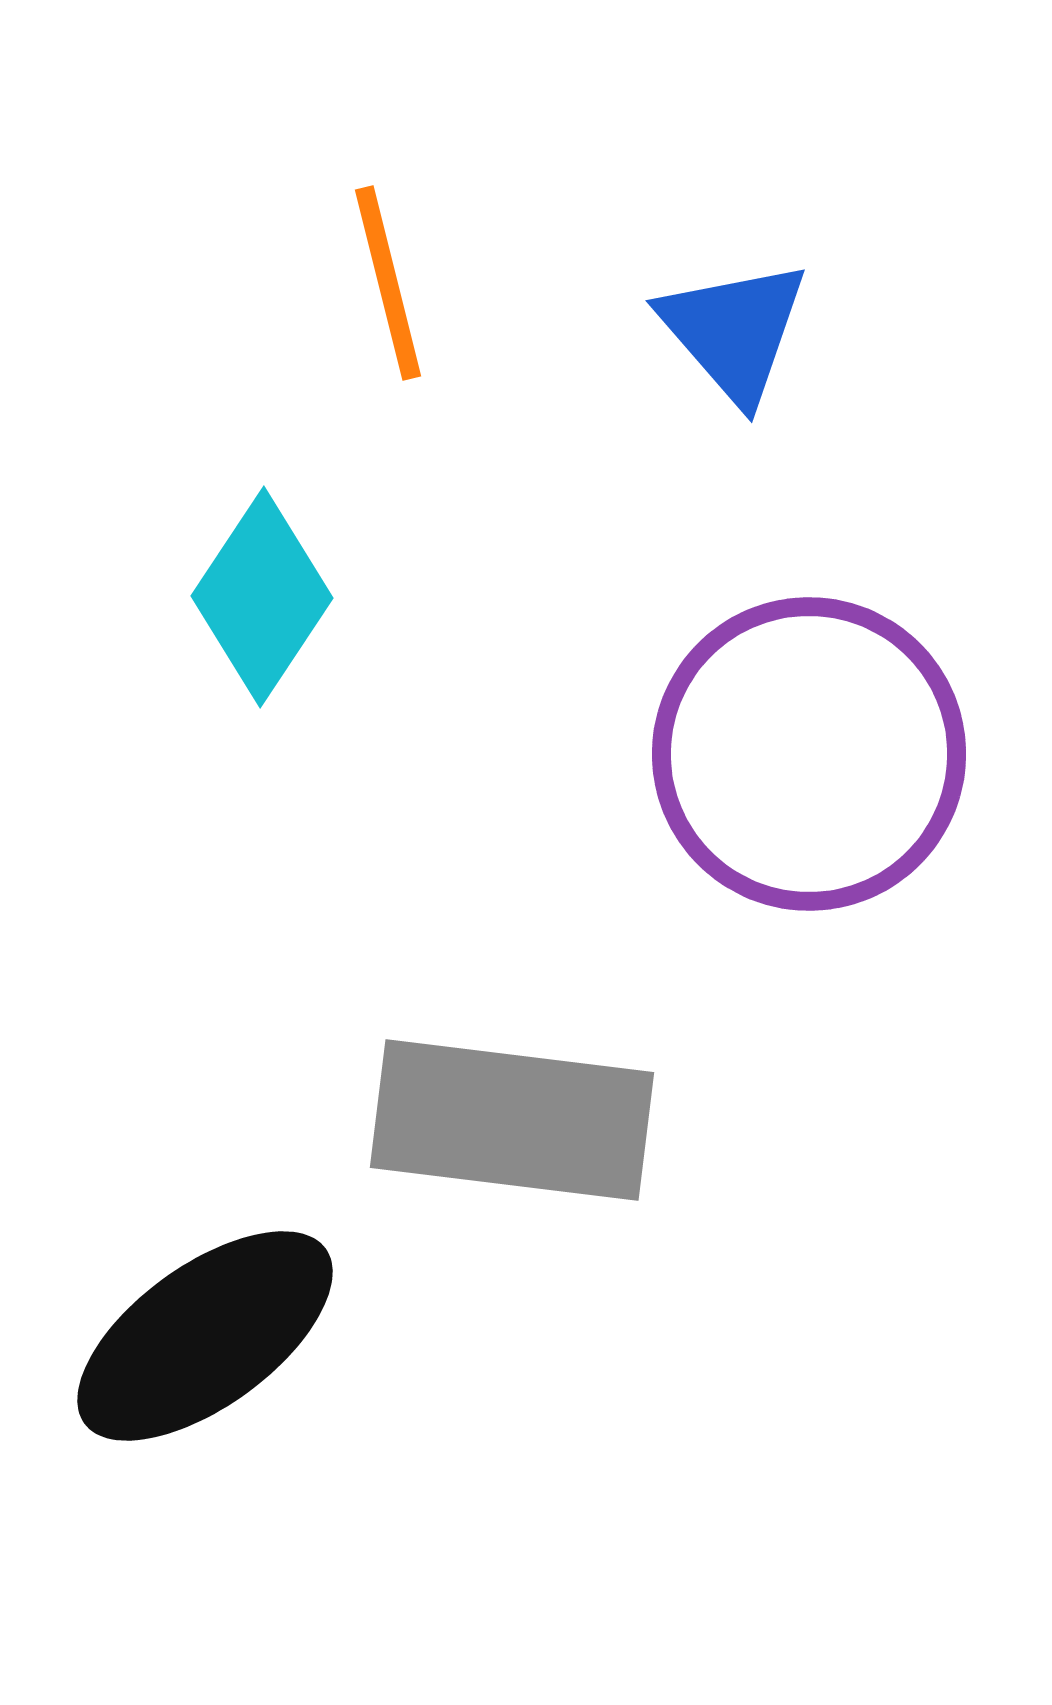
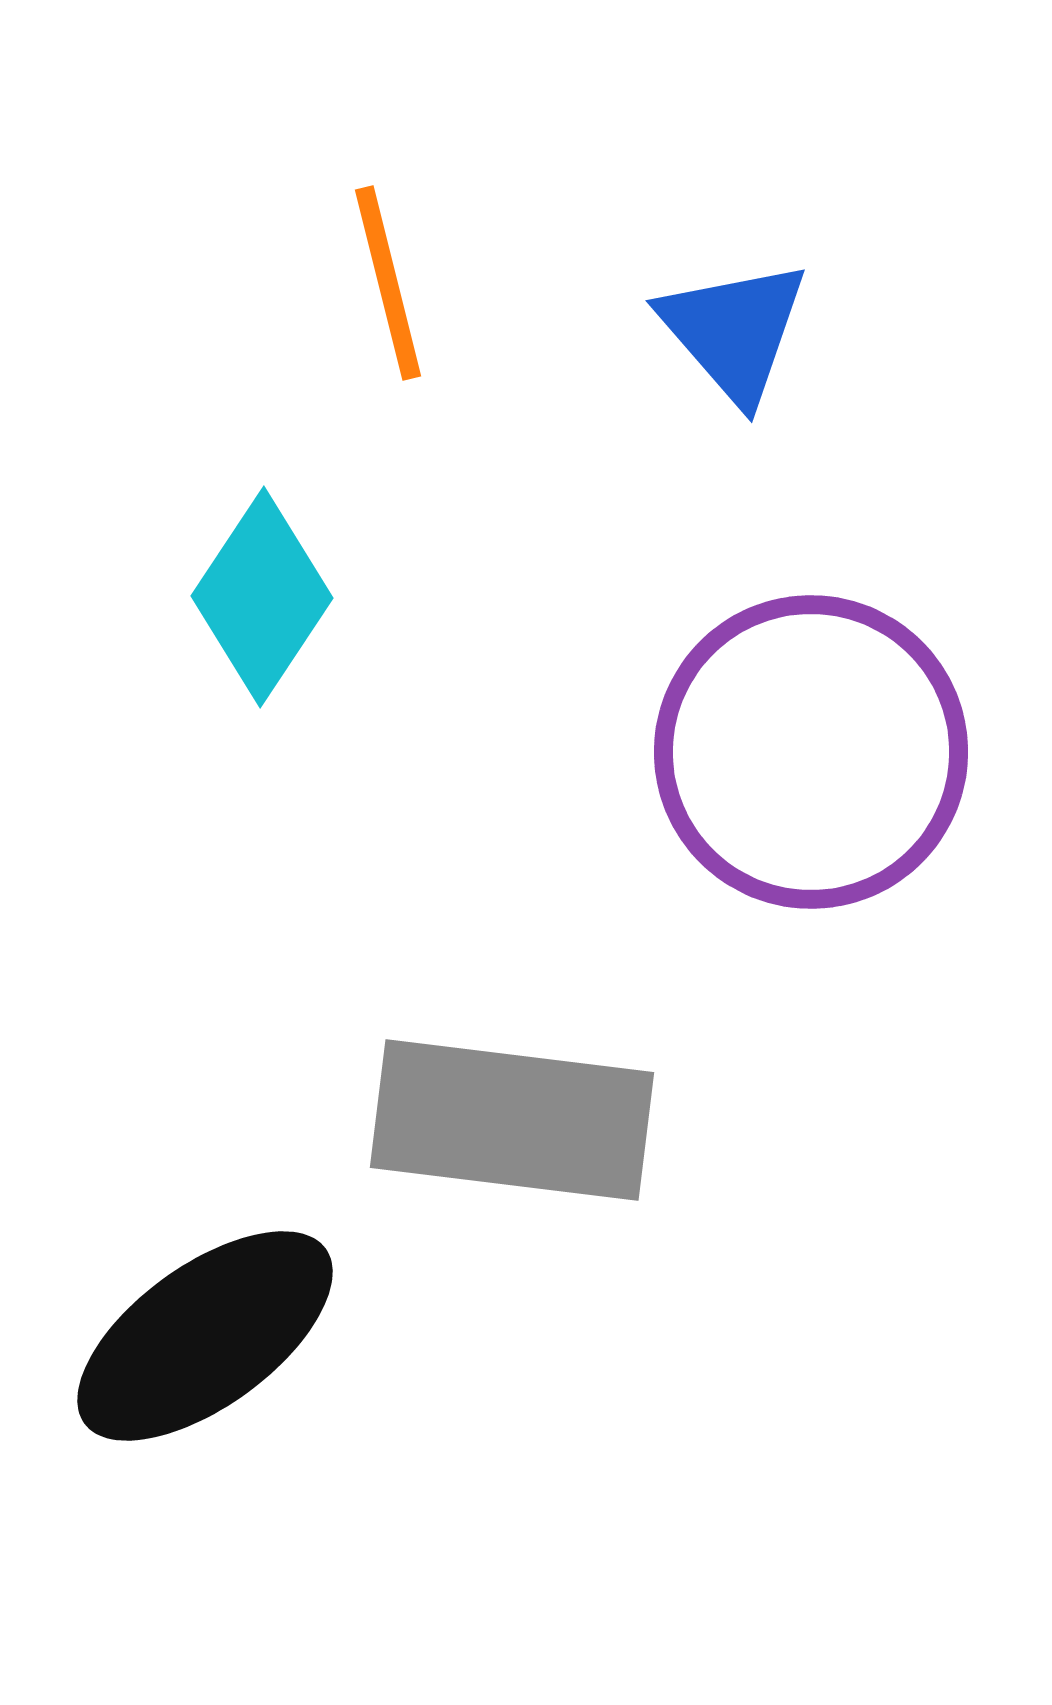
purple circle: moved 2 px right, 2 px up
